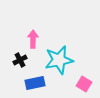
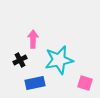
pink square: moved 1 px right, 1 px up; rotated 14 degrees counterclockwise
